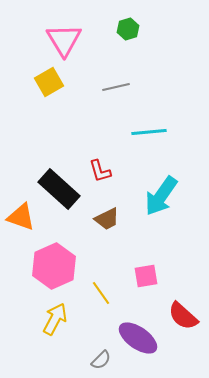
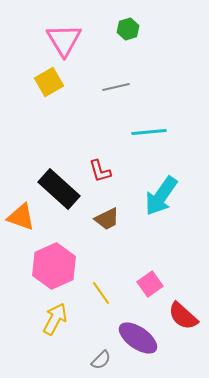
pink square: moved 4 px right, 8 px down; rotated 25 degrees counterclockwise
